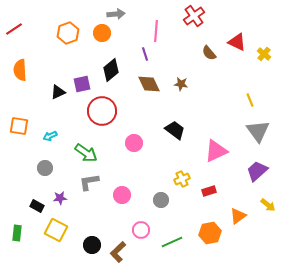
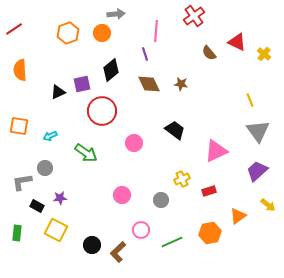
gray L-shape at (89, 182): moved 67 px left
